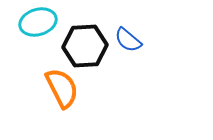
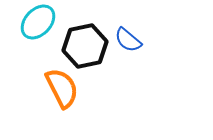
cyan ellipse: rotated 30 degrees counterclockwise
black hexagon: rotated 9 degrees counterclockwise
